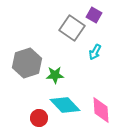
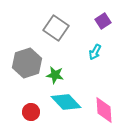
purple square: moved 9 px right, 6 px down; rotated 28 degrees clockwise
gray square: moved 16 px left
green star: rotated 12 degrees clockwise
cyan diamond: moved 1 px right, 3 px up
pink diamond: moved 3 px right
red circle: moved 8 px left, 6 px up
